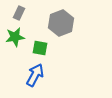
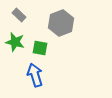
gray rectangle: moved 2 px down; rotated 72 degrees counterclockwise
green star: moved 5 px down; rotated 24 degrees clockwise
blue arrow: rotated 45 degrees counterclockwise
